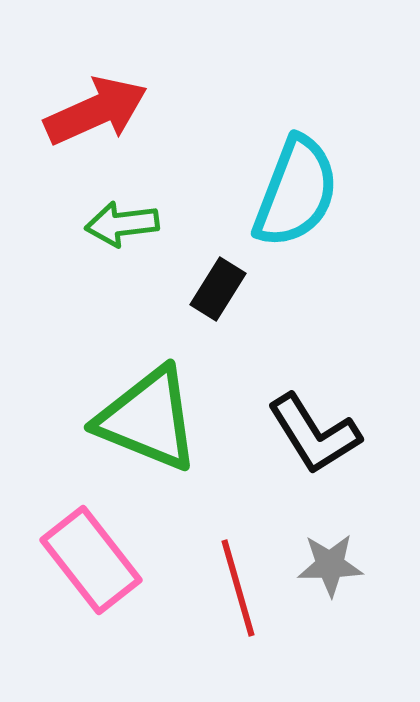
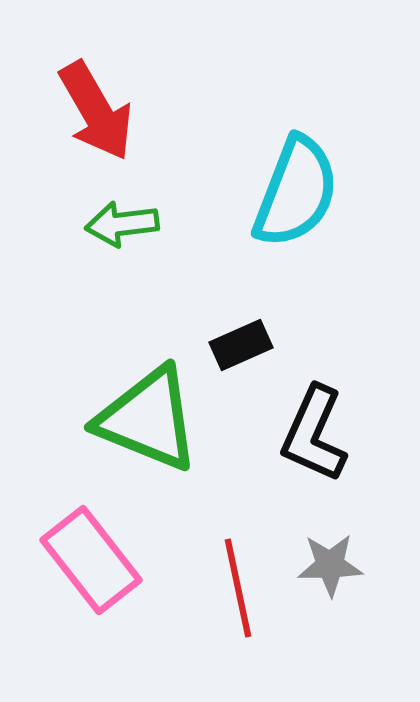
red arrow: rotated 84 degrees clockwise
black rectangle: moved 23 px right, 56 px down; rotated 34 degrees clockwise
black L-shape: rotated 56 degrees clockwise
red line: rotated 4 degrees clockwise
